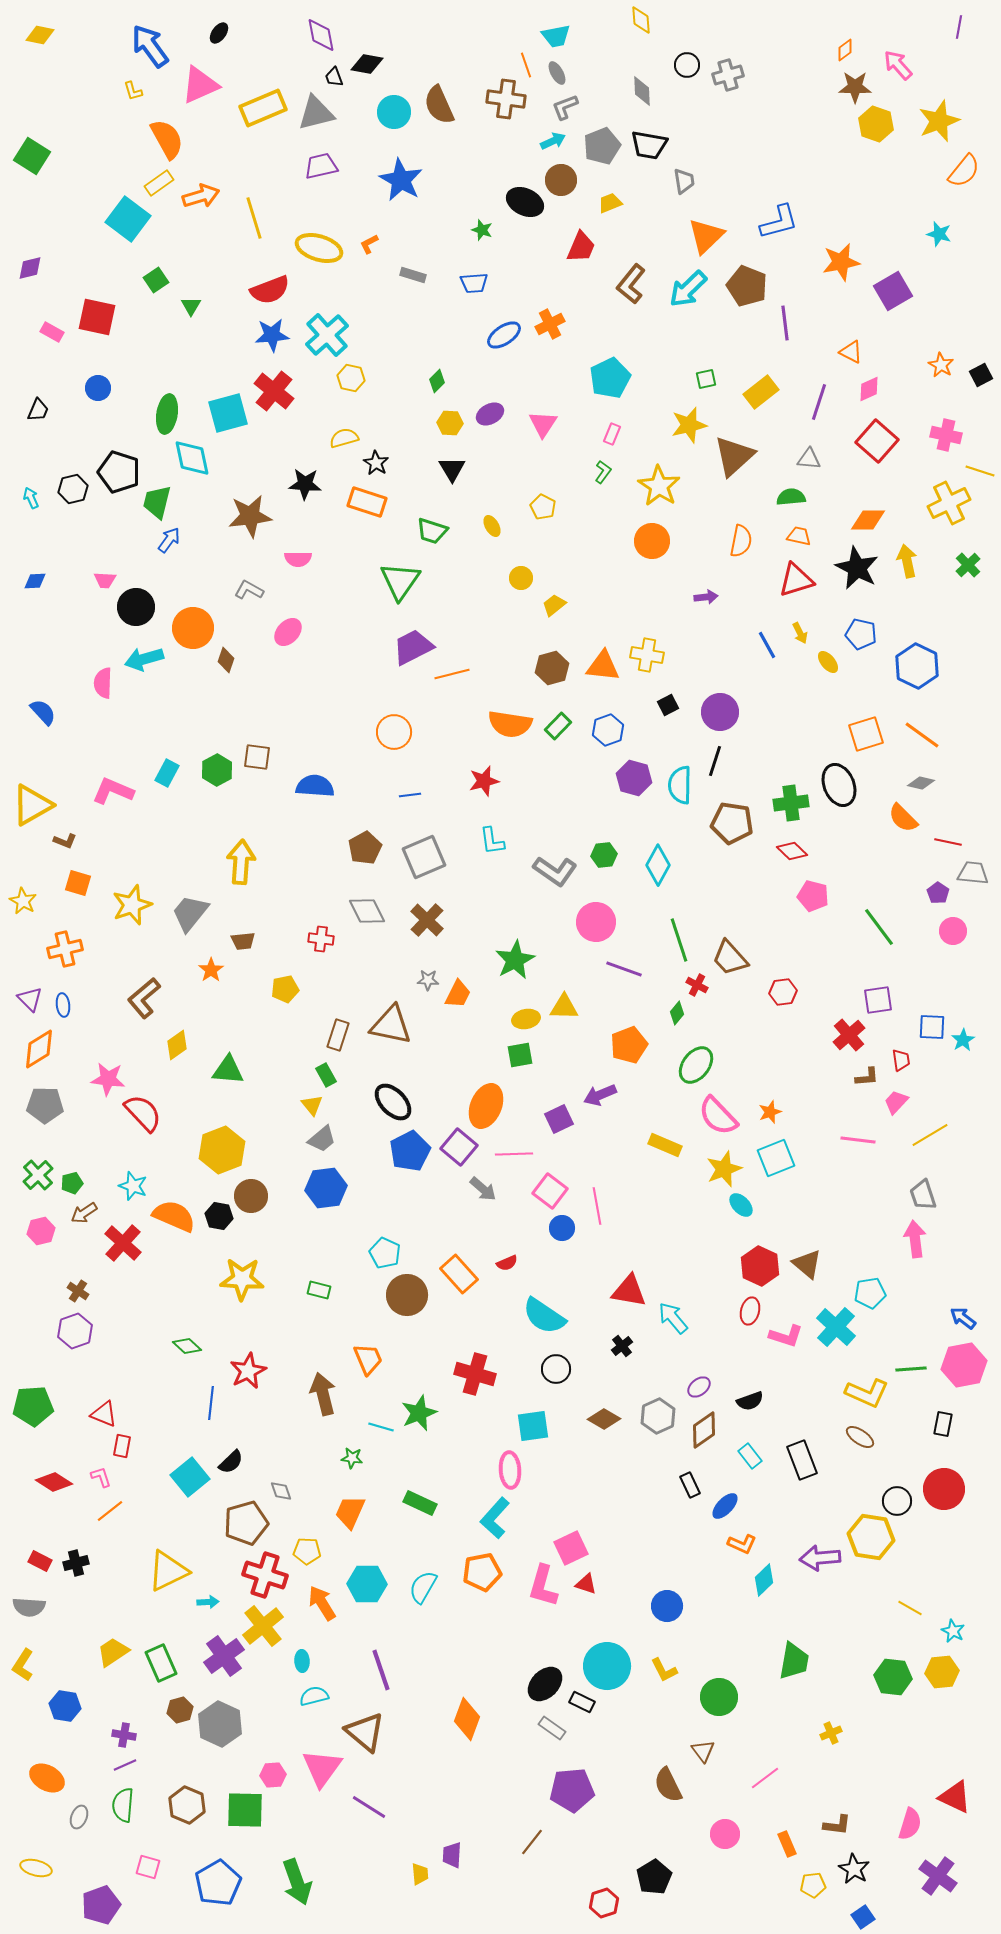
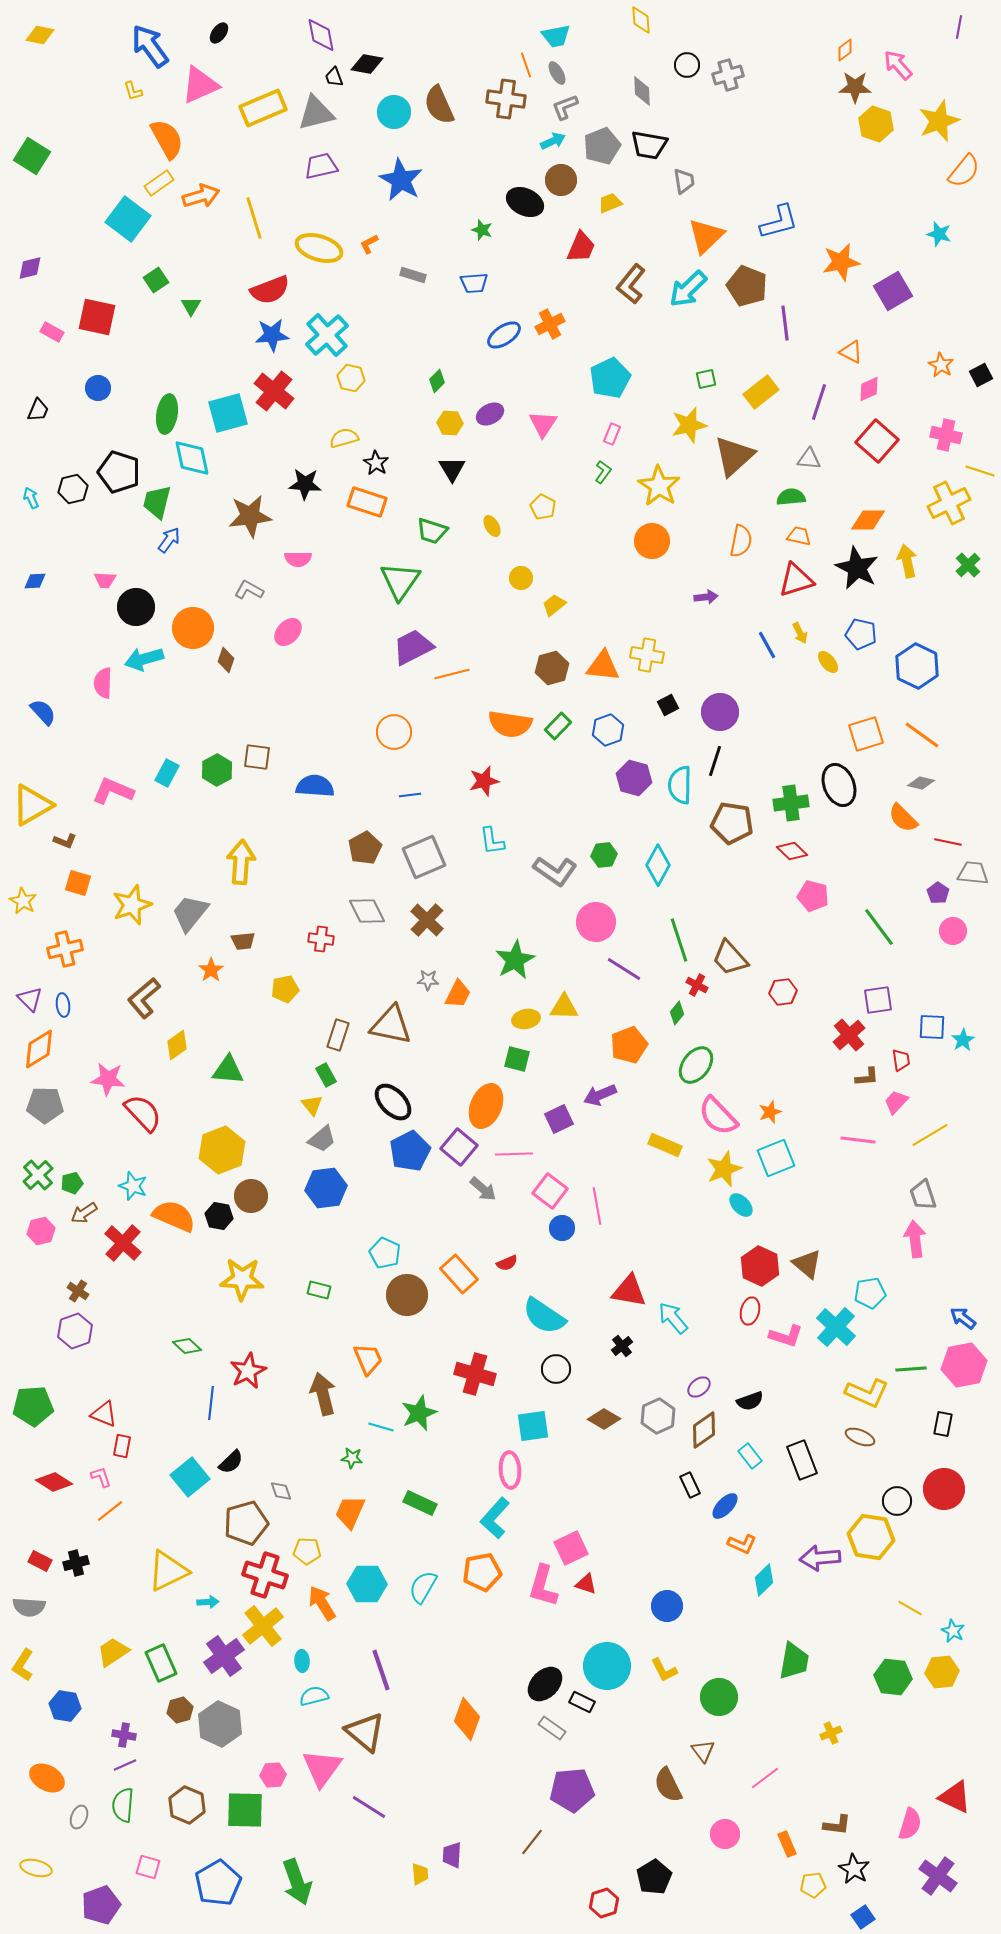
purple line at (624, 969): rotated 12 degrees clockwise
green square at (520, 1055): moved 3 px left, 4 px down; rotated 24 degrees clockwise
brown ellipse at (860, 1437): rotated 12 degrees counterclockwise
